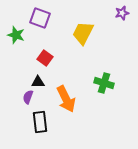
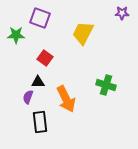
purple star: rotated 16 degrees clockwise
green star: rotated 18 degrees counterclockwise
green cross: moved 2 px right, 2 px down
